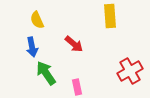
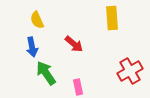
yellow rectangle: moved 2 px right, 2 px down
pink rectangle: moved 1 px right
